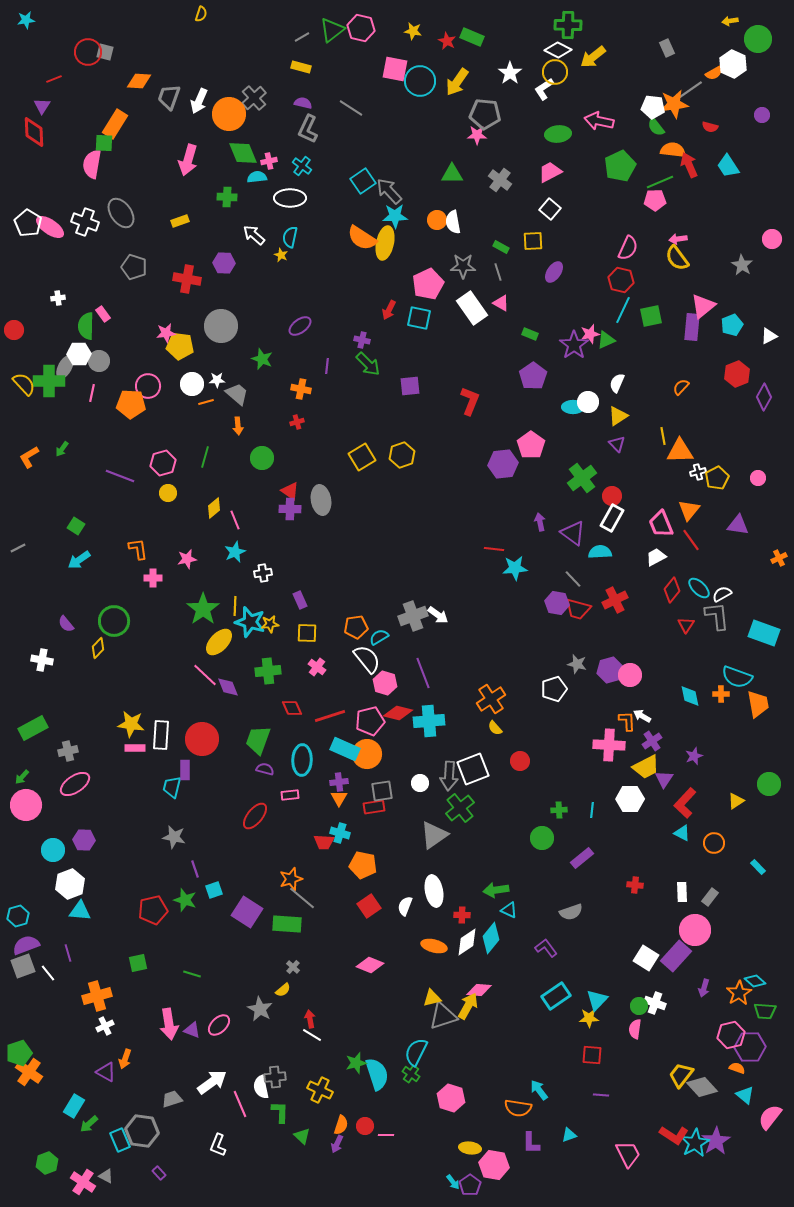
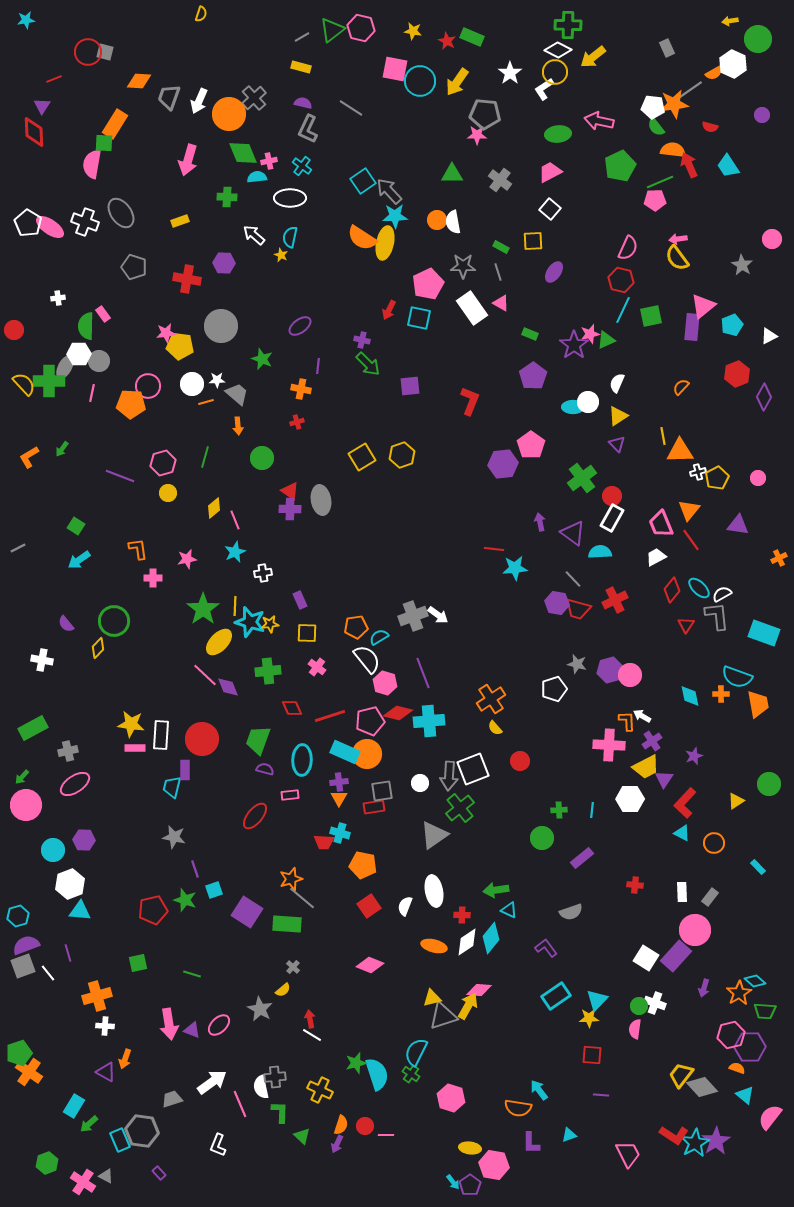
purple line at (327, 366): moved 9 px left
cyan rectangle at (345, 749): moved 3 px down
white cross at (105, 1026): rotated 30 degrees clockwise
